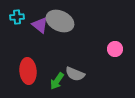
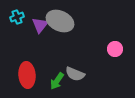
cyan cross: rotated 16 degrees counterclockwise
purple triangle: rotated 30 degrees clockwise
red ellipse: moved 1 px left, 4 px down
